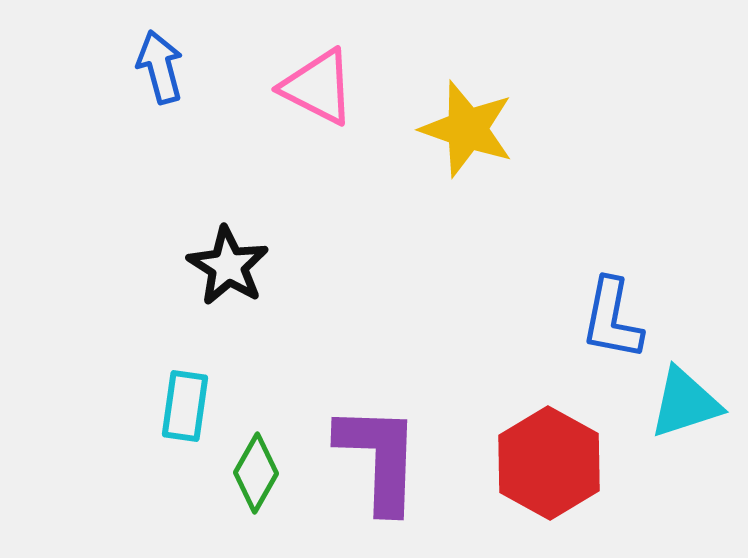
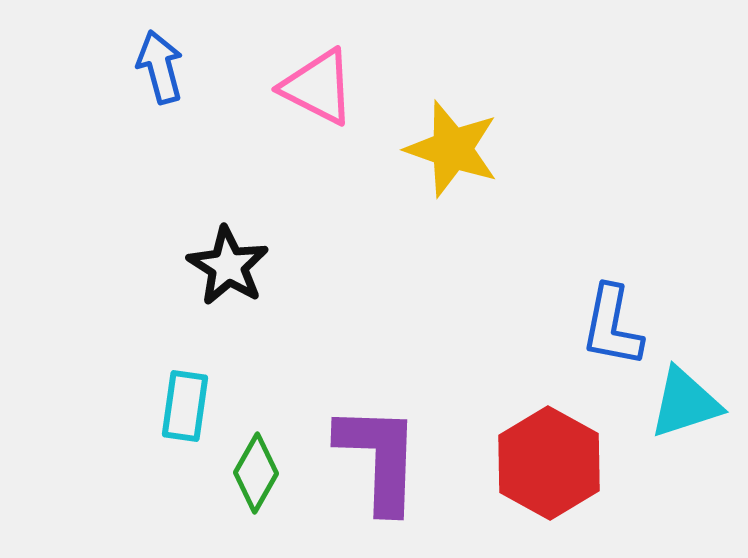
yellow star: moved 15 px left, 20 px down
blue L-shape: moved 7 px down
